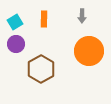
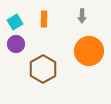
brown hexagon: moved 2 px right
